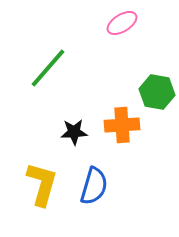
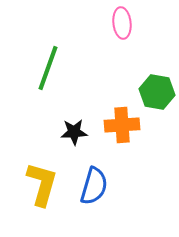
pink ellipse: rotated 64 degrees counterclockwise
green line: rotated 21 degrees counterclockwise
